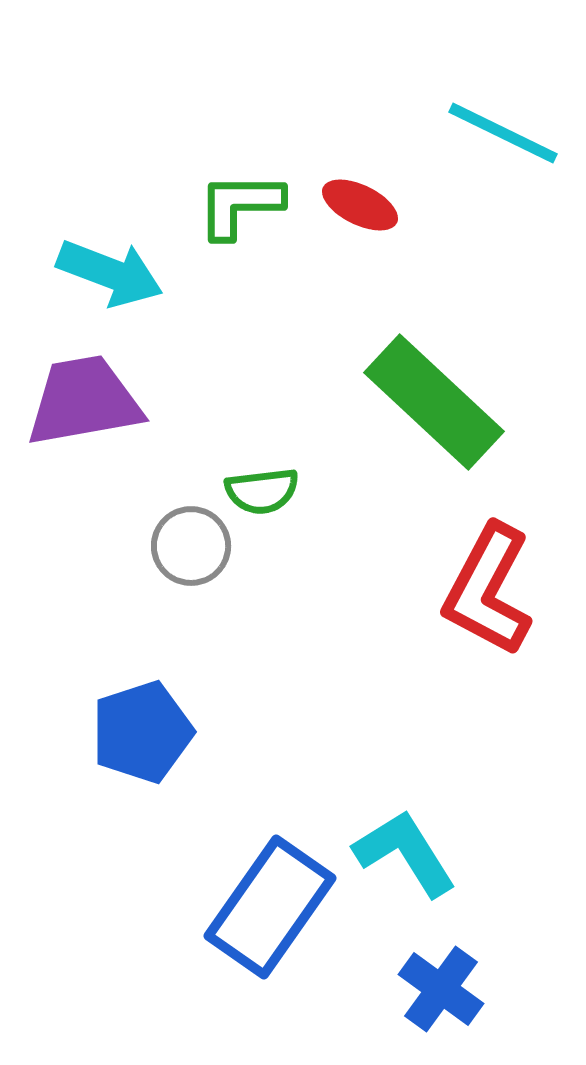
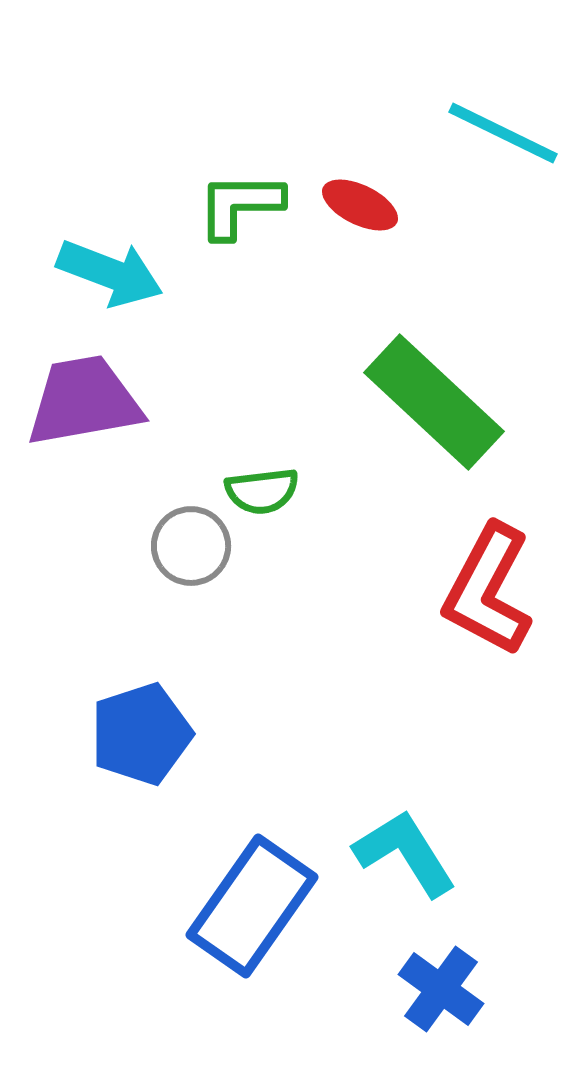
blue pentagon: moved 1 px left, 2 px down
blue rectangle: moved 18 px left, 1 px up
